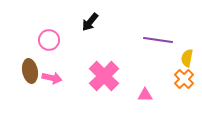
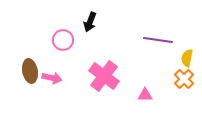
black arrow: rotated 18 degrees counterclockwise
pink circle: moved 14 px right
pink cross: rotated 8 degrees counterclockwise
